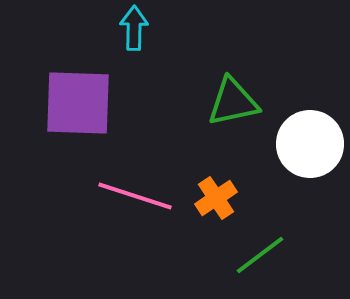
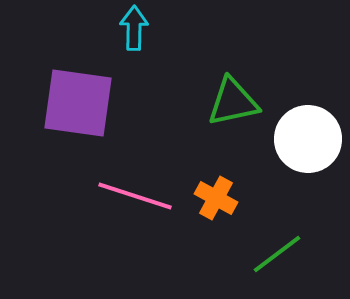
purple square: rotated 6 degrees clockwise
white circle: moved 2 px left, 5 px up
orange cross: rotated 27 degrees counterclockwise
green line: moved 17 px right, 1 px up
